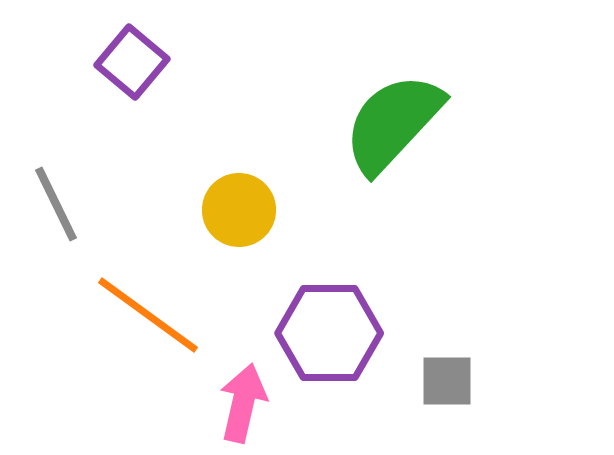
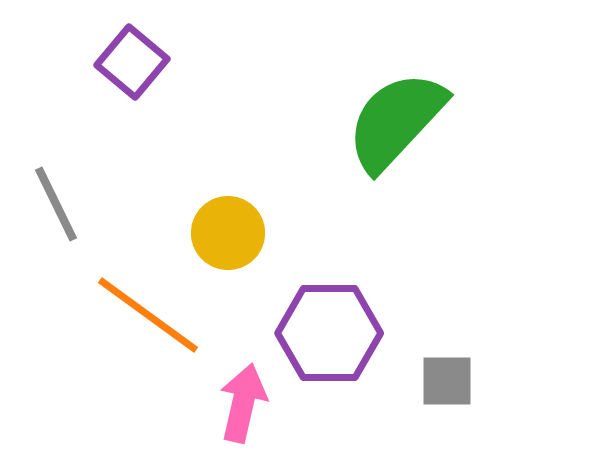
green semicircle: moved 3 px right, 2 px up
yellow circle: moved 11 px left, 23 px down
